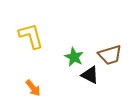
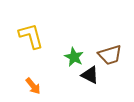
orange arrow: moved 2 px up
